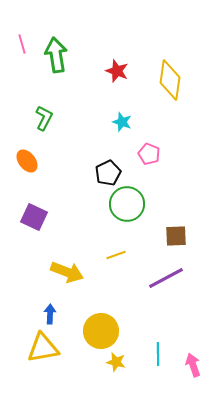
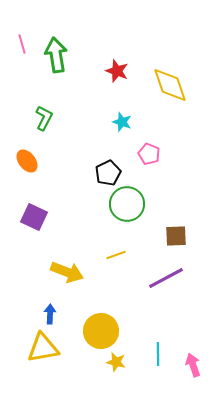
yellow diamond: moved 5 px down; rotated 27 degrees counterclockwise
